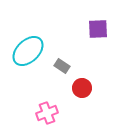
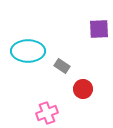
purple square: moved 1 px right
cyan ellipse: rotated 44 degrees clockwise
red circle: moved 1 px right, 1 px down
